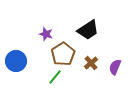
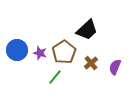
black trapezoid: moved 1 px left; rotated 10 degrees counterclockwise
purple star: moved 6 px left, 19 px down
brown pentagon: moved 1 px right, 2 px up
blue circle: moved 1 px right, 11 px up
